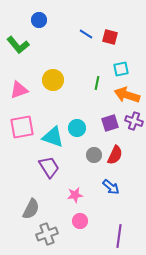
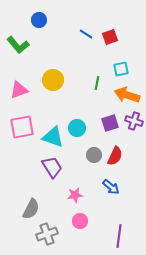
red square: rotated 35 degrees counterclockwise
red semicircle: moved 1 px down
purple trapezoid: moved 3 px right
